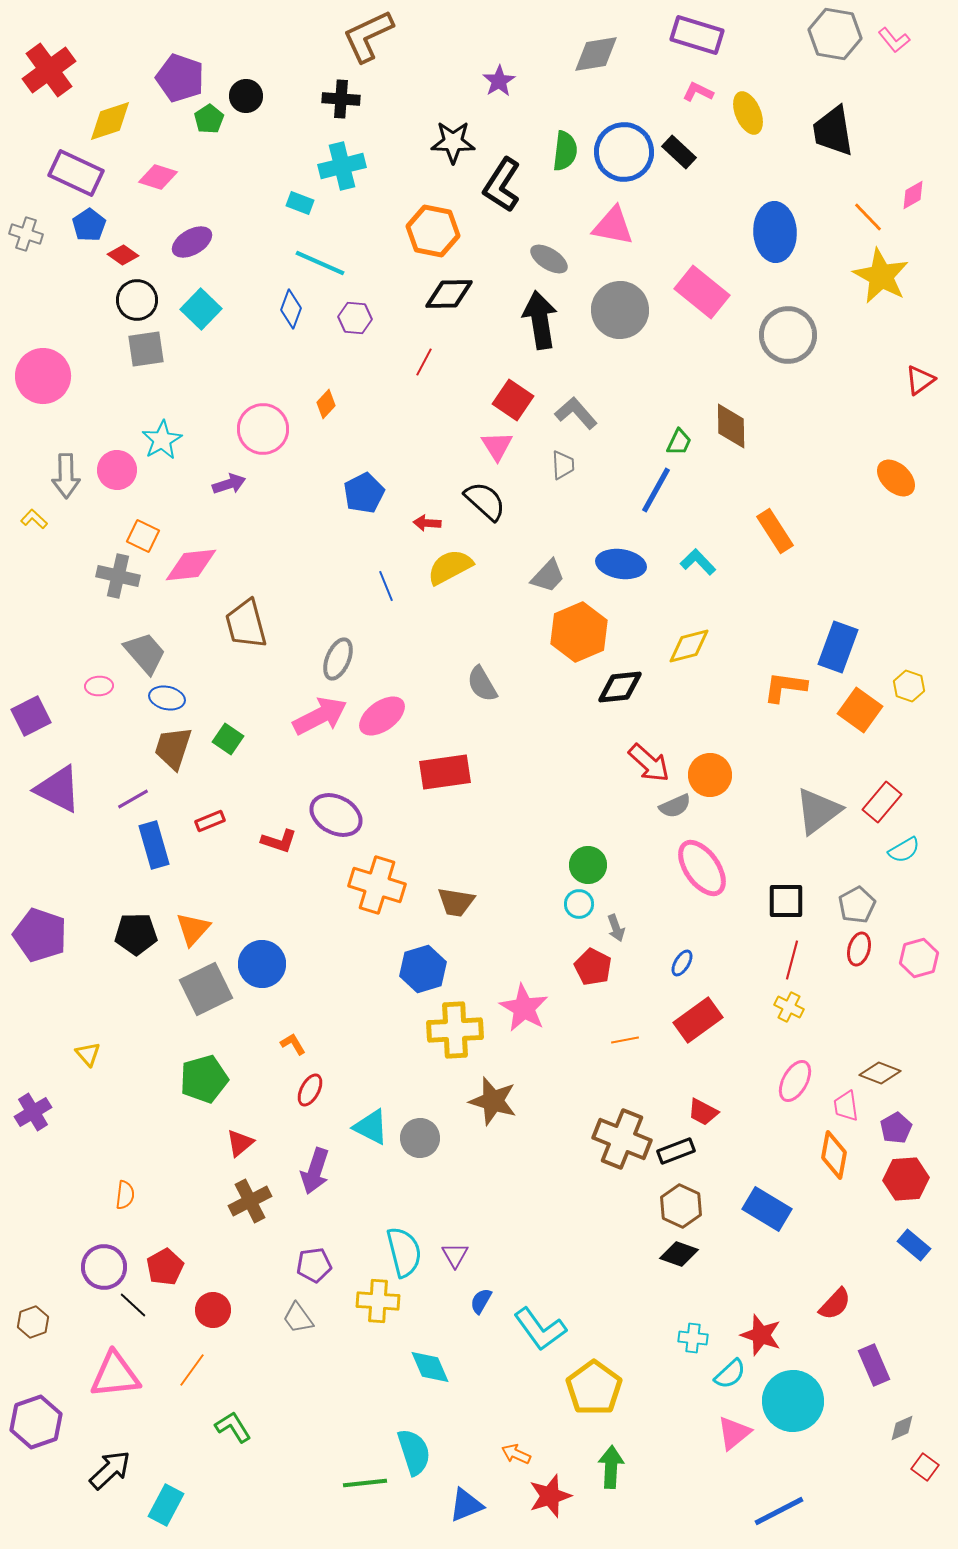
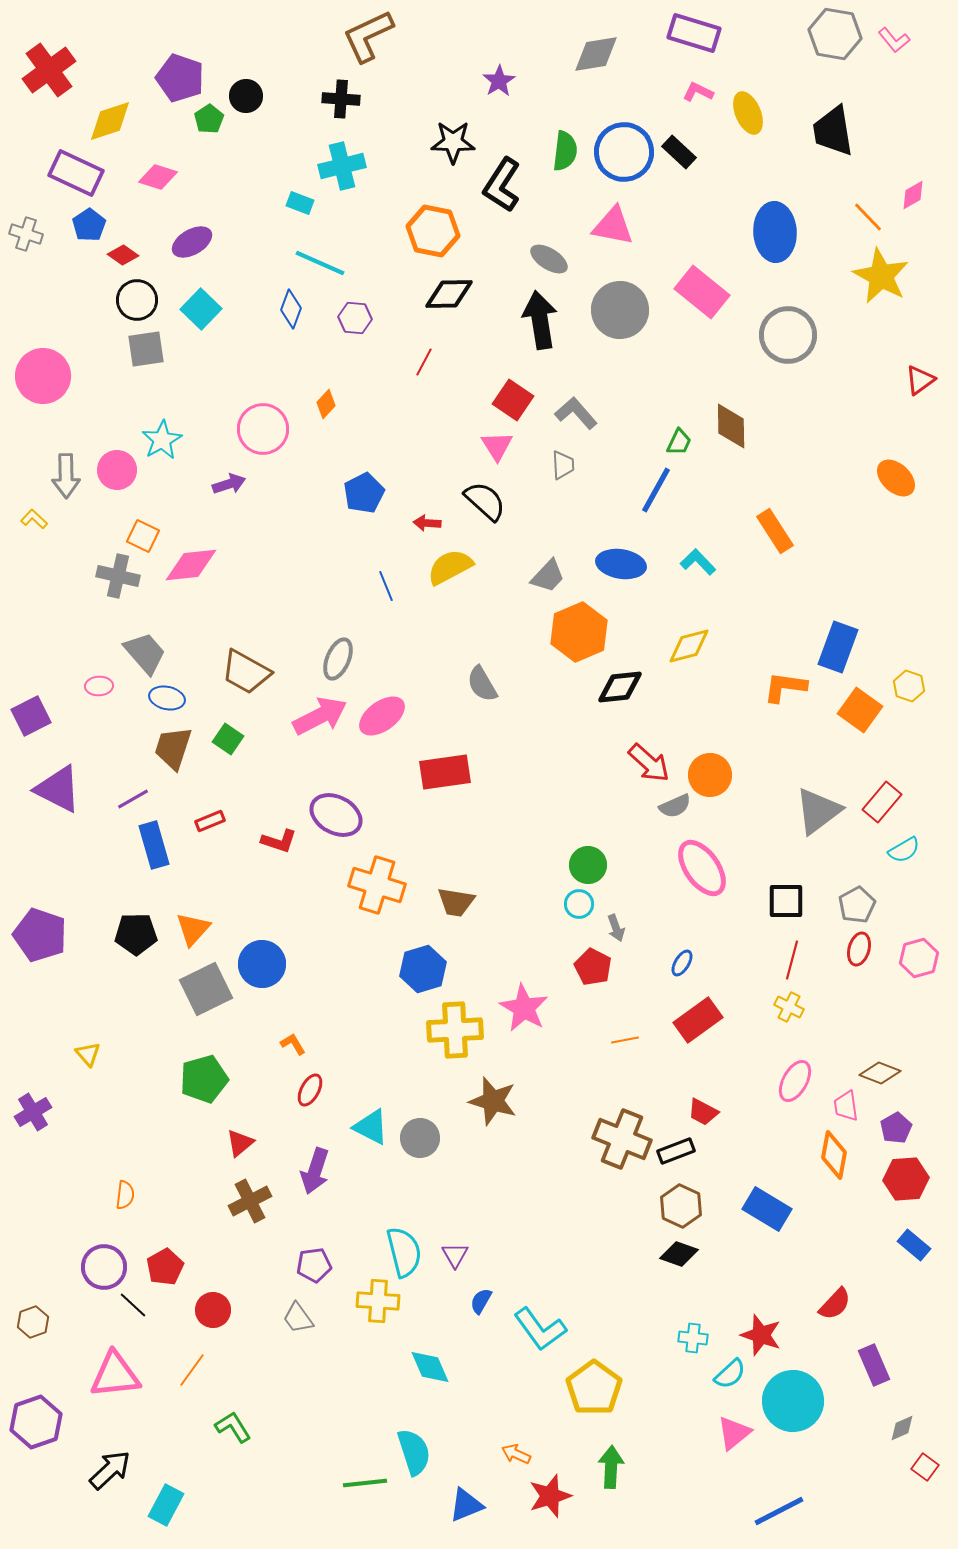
purple rectangle at (697, 35): moved 3 px left, 2 px up
brown trapezoid at (246, 624): moved 48 px down; rotated 46 degrees counterclockwise
